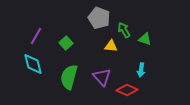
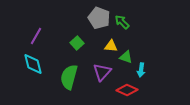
green arrow: moved 2 px left, 8 px up; rotated 14 degrees counterclockwise
green triangle: moved 19 px left, 18 px down
green square: moved 11 px right
purple triangle: moved 5 px up; rotated 24 degrees clockwise
